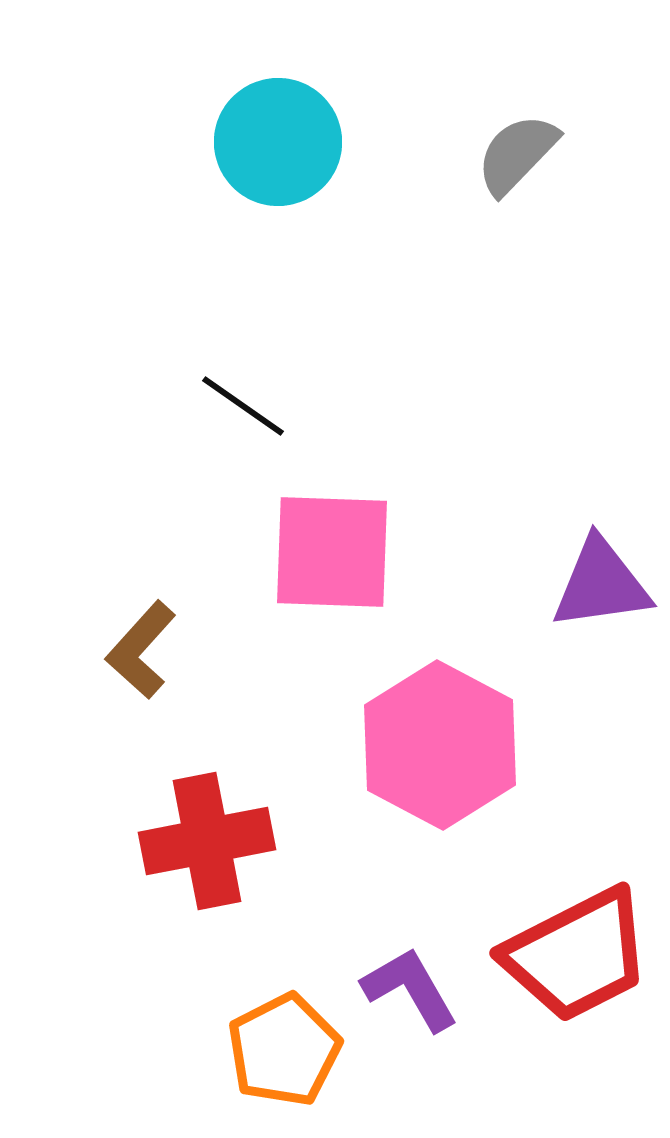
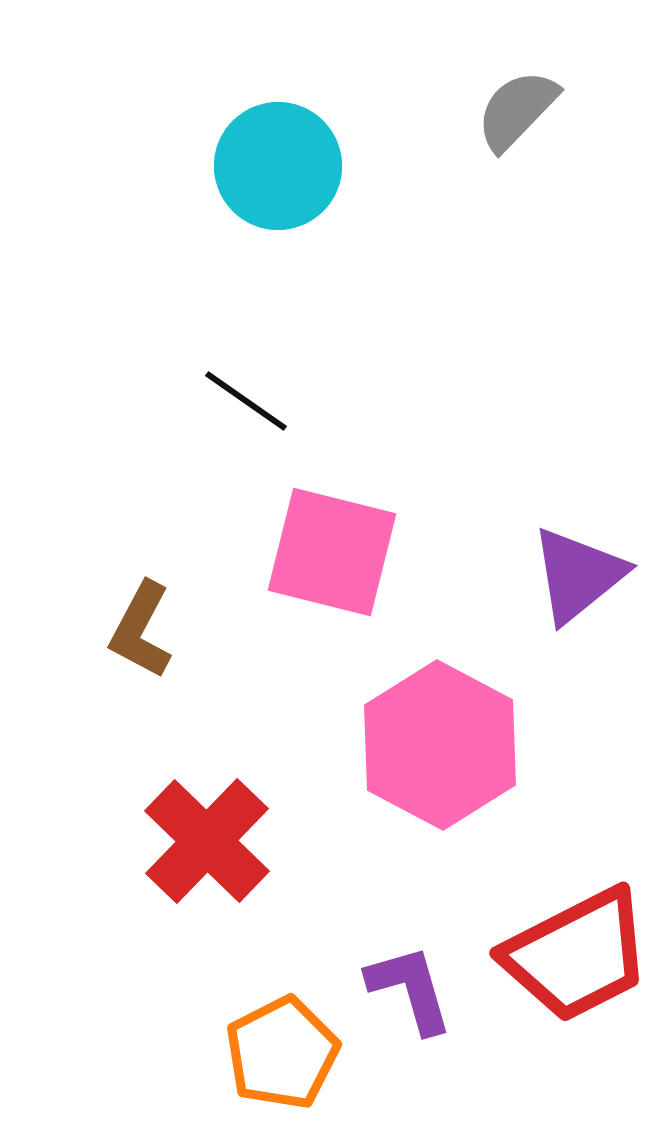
cyan circle: moved 24 px down
gray semicircle: moved 44 px up
black line: moved 3 px right, 5 px up
pink square: rotated 12 degrees clockwise
purple triangle: moved 23 px left, 9 px up; rotated 31 degrees counterclockwise
brown L-shape: moved 20 px up; rotated 14 degrees counterclockwise
red cross: rotated 35 degrees counterclockwise
purple L-shape: rotated 14 degrees clockwise
orange pentagon: moved 2 px left, 3 px down
